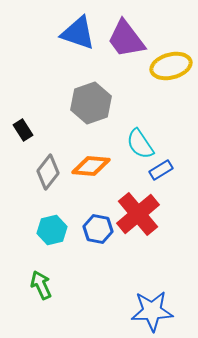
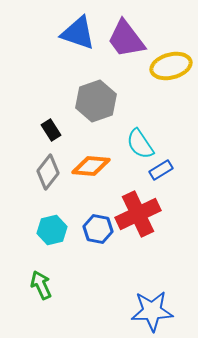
gray hexagon: moved 5 px right, 2 px up
black rectangle: moved 28 px right
red cross: rotated 15 degrees clockwise
